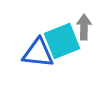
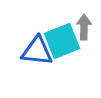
blue triangle: moved 1 px left, 2 px up
